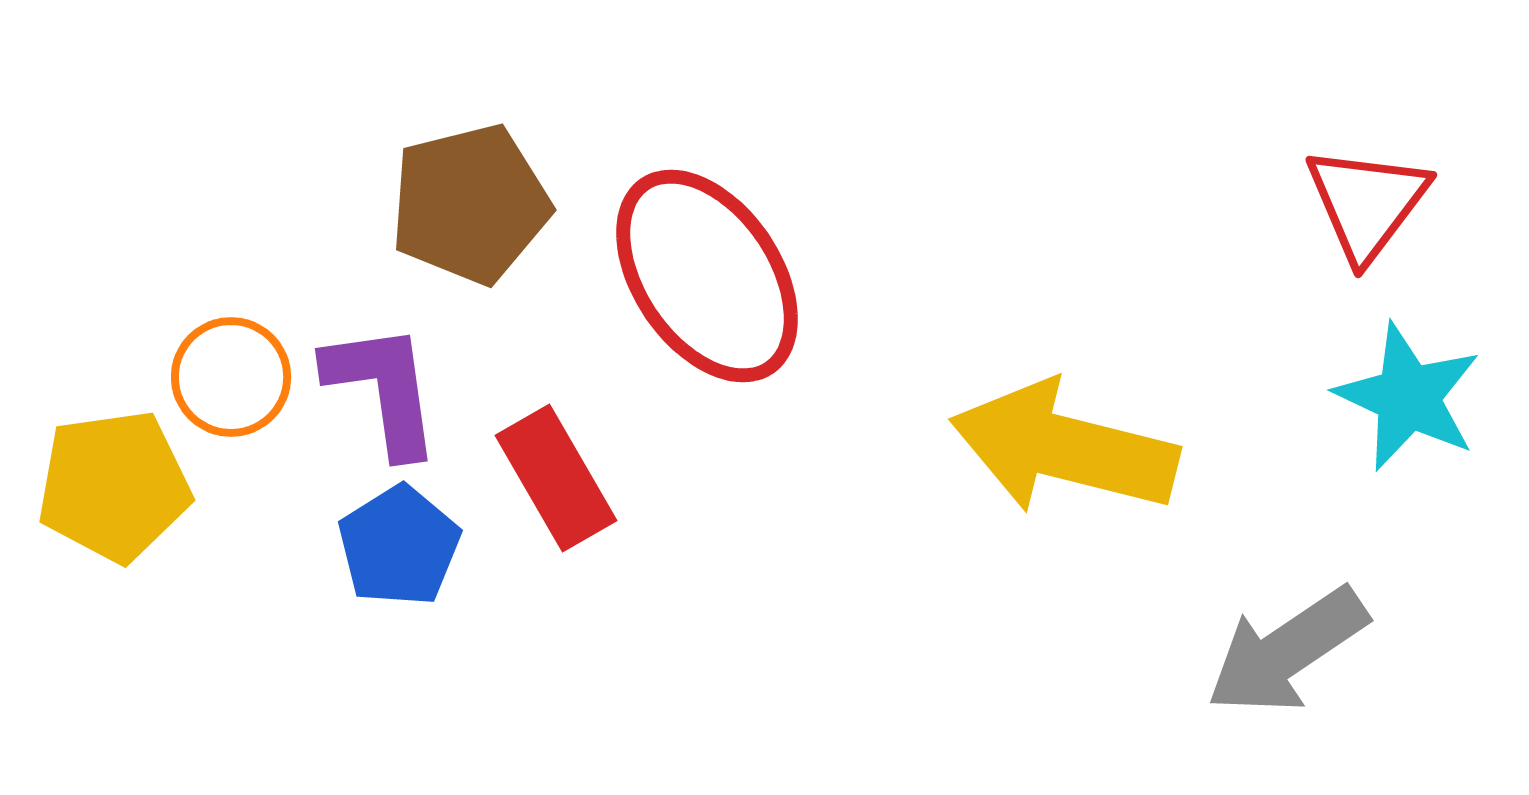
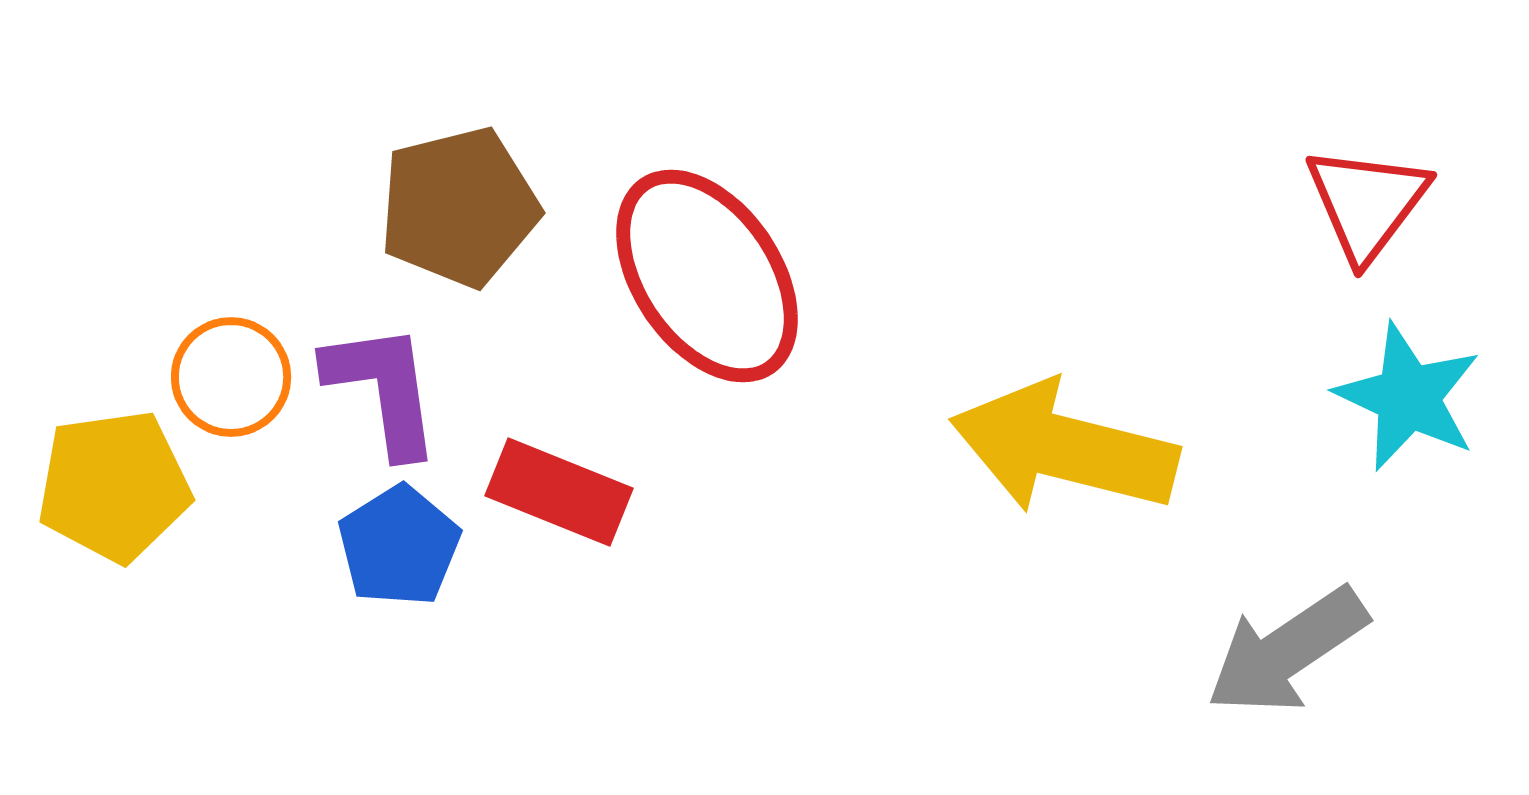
brown pentagon: moved 11 px left, 3 px down
red rectangle: moved 3 px right, 14 px down; rotated 38 degrees counterclockwise
